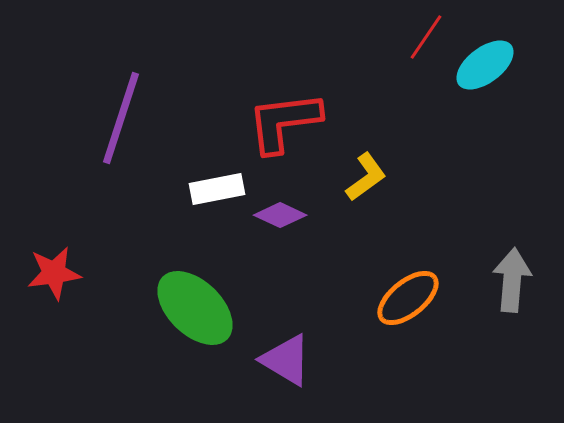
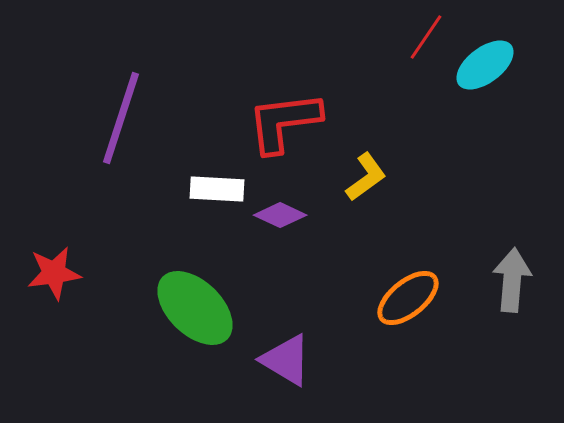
white rectangle: rotated 14 degrees clockwise
